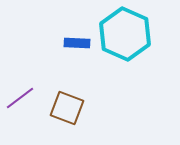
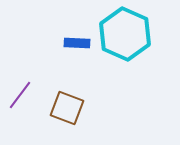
purple line: moved 3 px up; rotated 16 degrees counterclockwise
